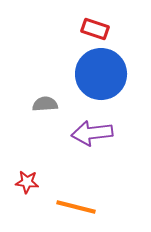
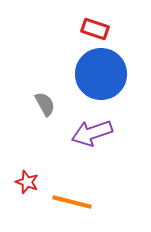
gray semicircle: rotated 65 degrees clockwise
purple arrow: rotated 12 degrees counterclockwise
red star: rotated 15 degrees clockwise
orange line: moved 4 px left, 5 px up
